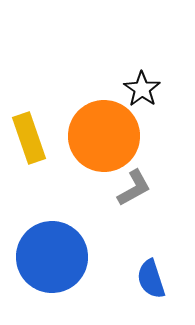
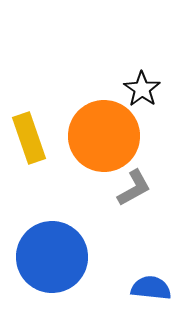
blue semicircle: moved 9 px down; rotated 114 degrees clockwise
